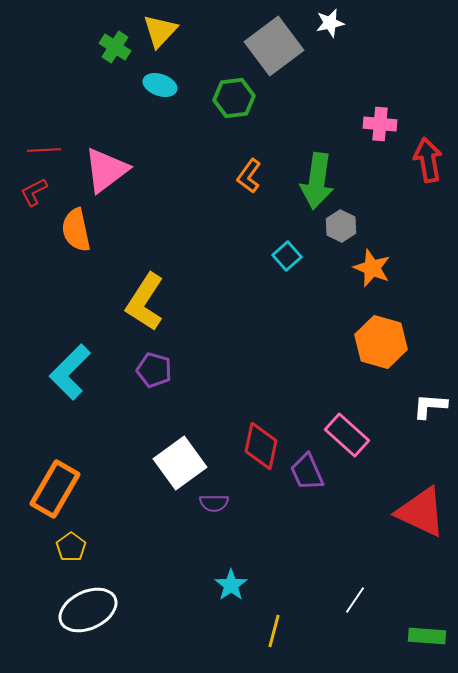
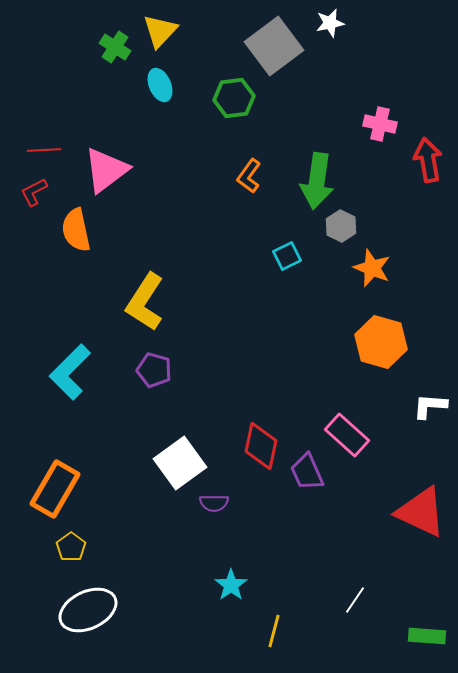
cyan ellipse: rotated 48 degrees clockwise
pink cross: rotated 8 degrees clockwise
cyan square: rotated 16 degrees clockwise
